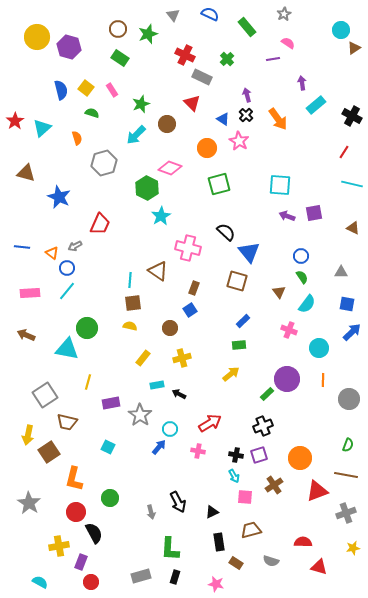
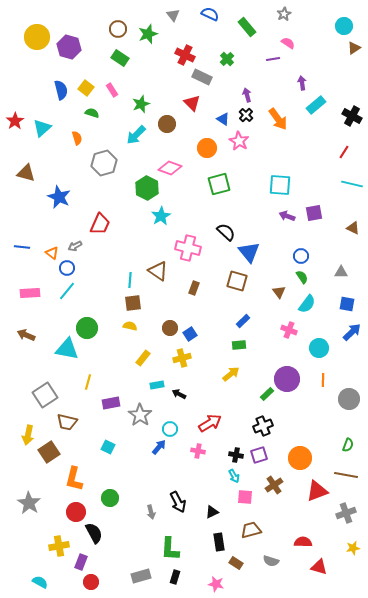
cyan circle at (341, 30): moved 3 px right, 4 px up
blue square at (190, 310): moved 24 px down
